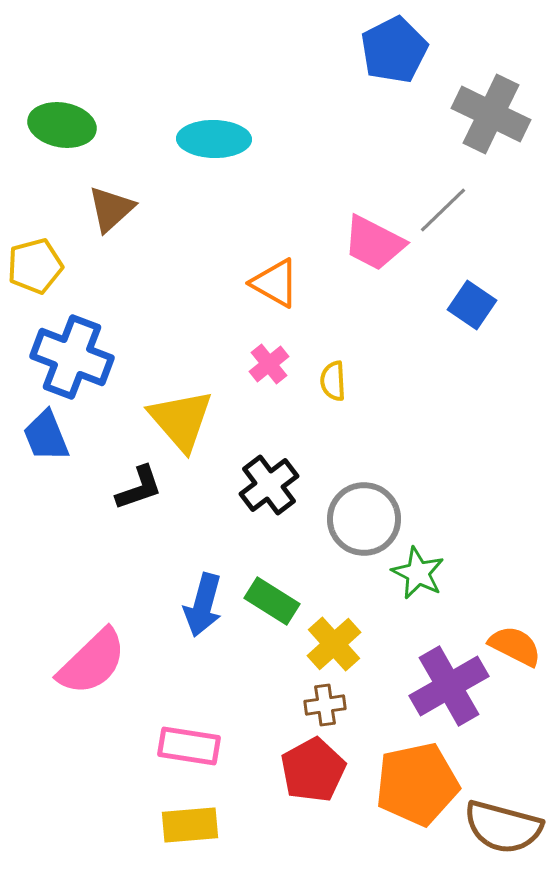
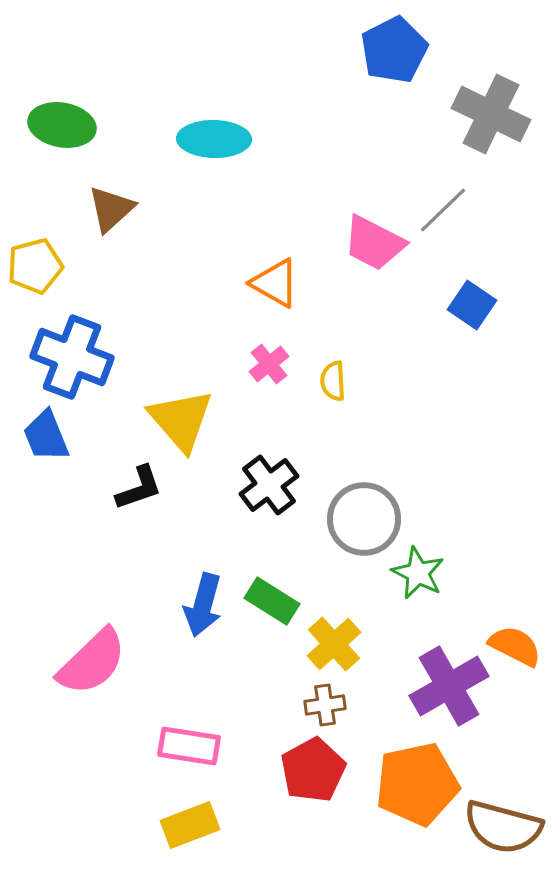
yellow rectangle: rotated 16 degrees counterclockwise
